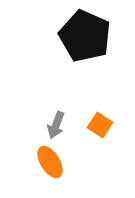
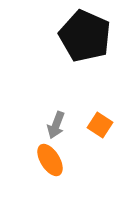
orange ellipse: moved 2 px up
